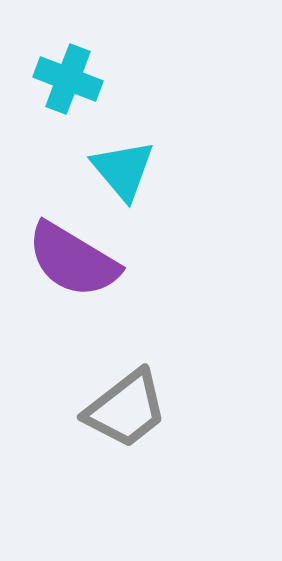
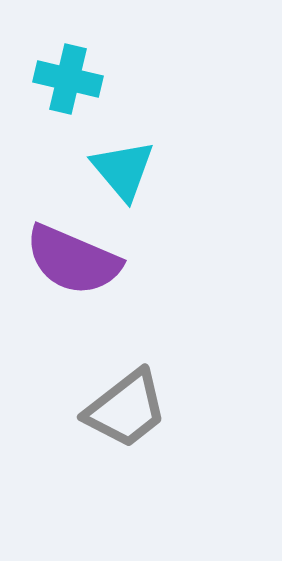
cyan cross: rotated 8 degrees counterclockwise
purple semicircle: rotated 8 degrees counterclockwise
